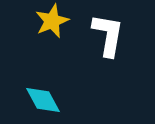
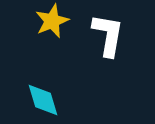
cyan diamond: rotated 12 degrees clockwise
